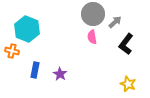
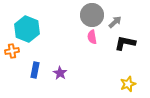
gray circle: moved 1 px left, 1 px down
black L-shape: moved 1 px left, 1 px up; rotated 65 degrees clockwise
orange cross: rotated 24 degrees counterclockwise
purple star: moved 1 px up
yellow star: rotated 28 degrees clockwise
